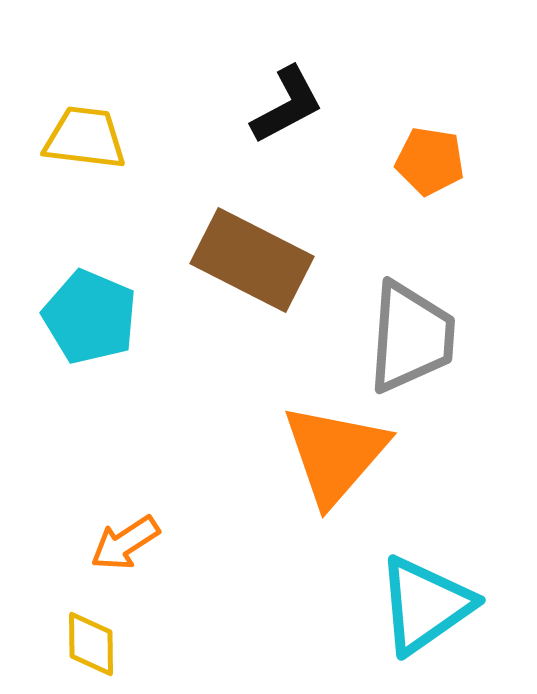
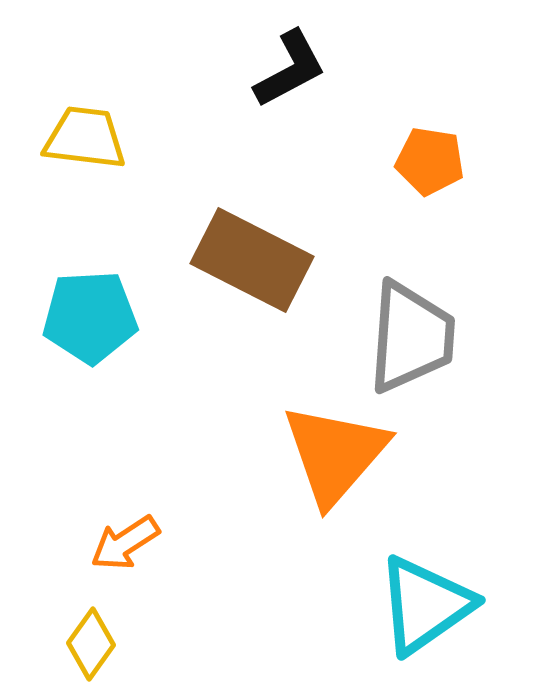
black L-shape: moved 3 px right, 36 px up
cyan pentagon: rotated 26 degrees counterclockwise
yellow diamond: rotated 36 degrees clockwise
